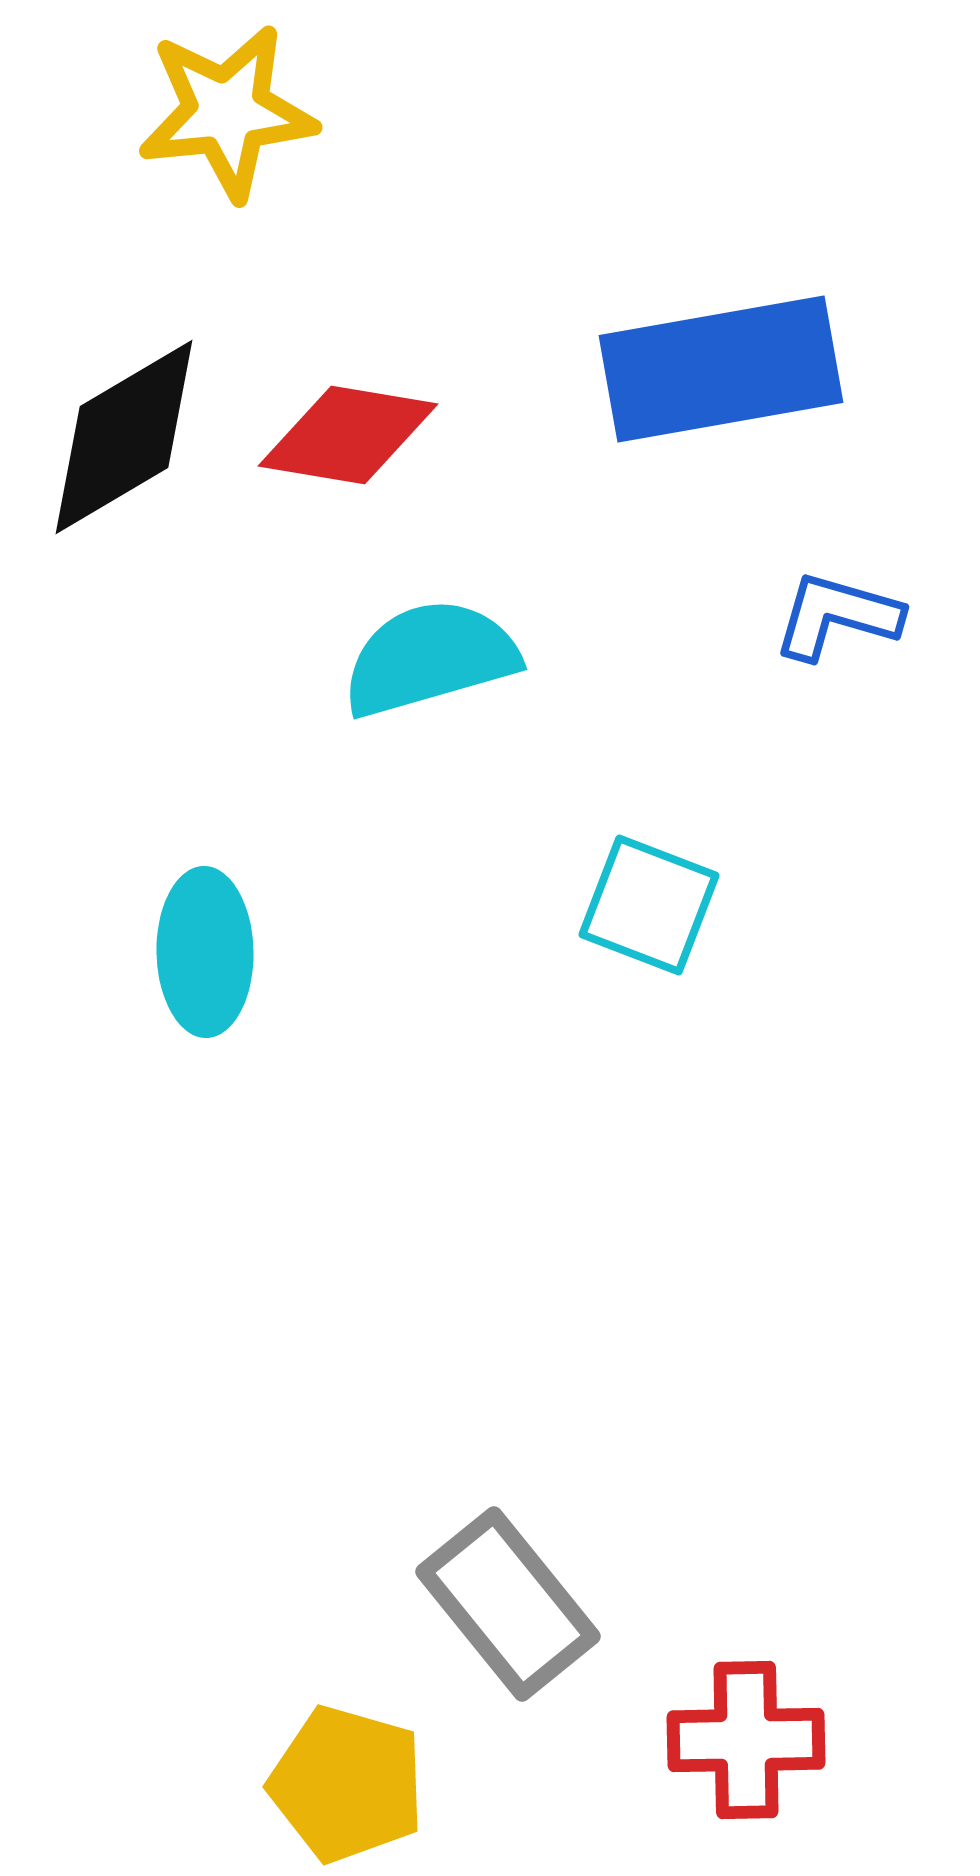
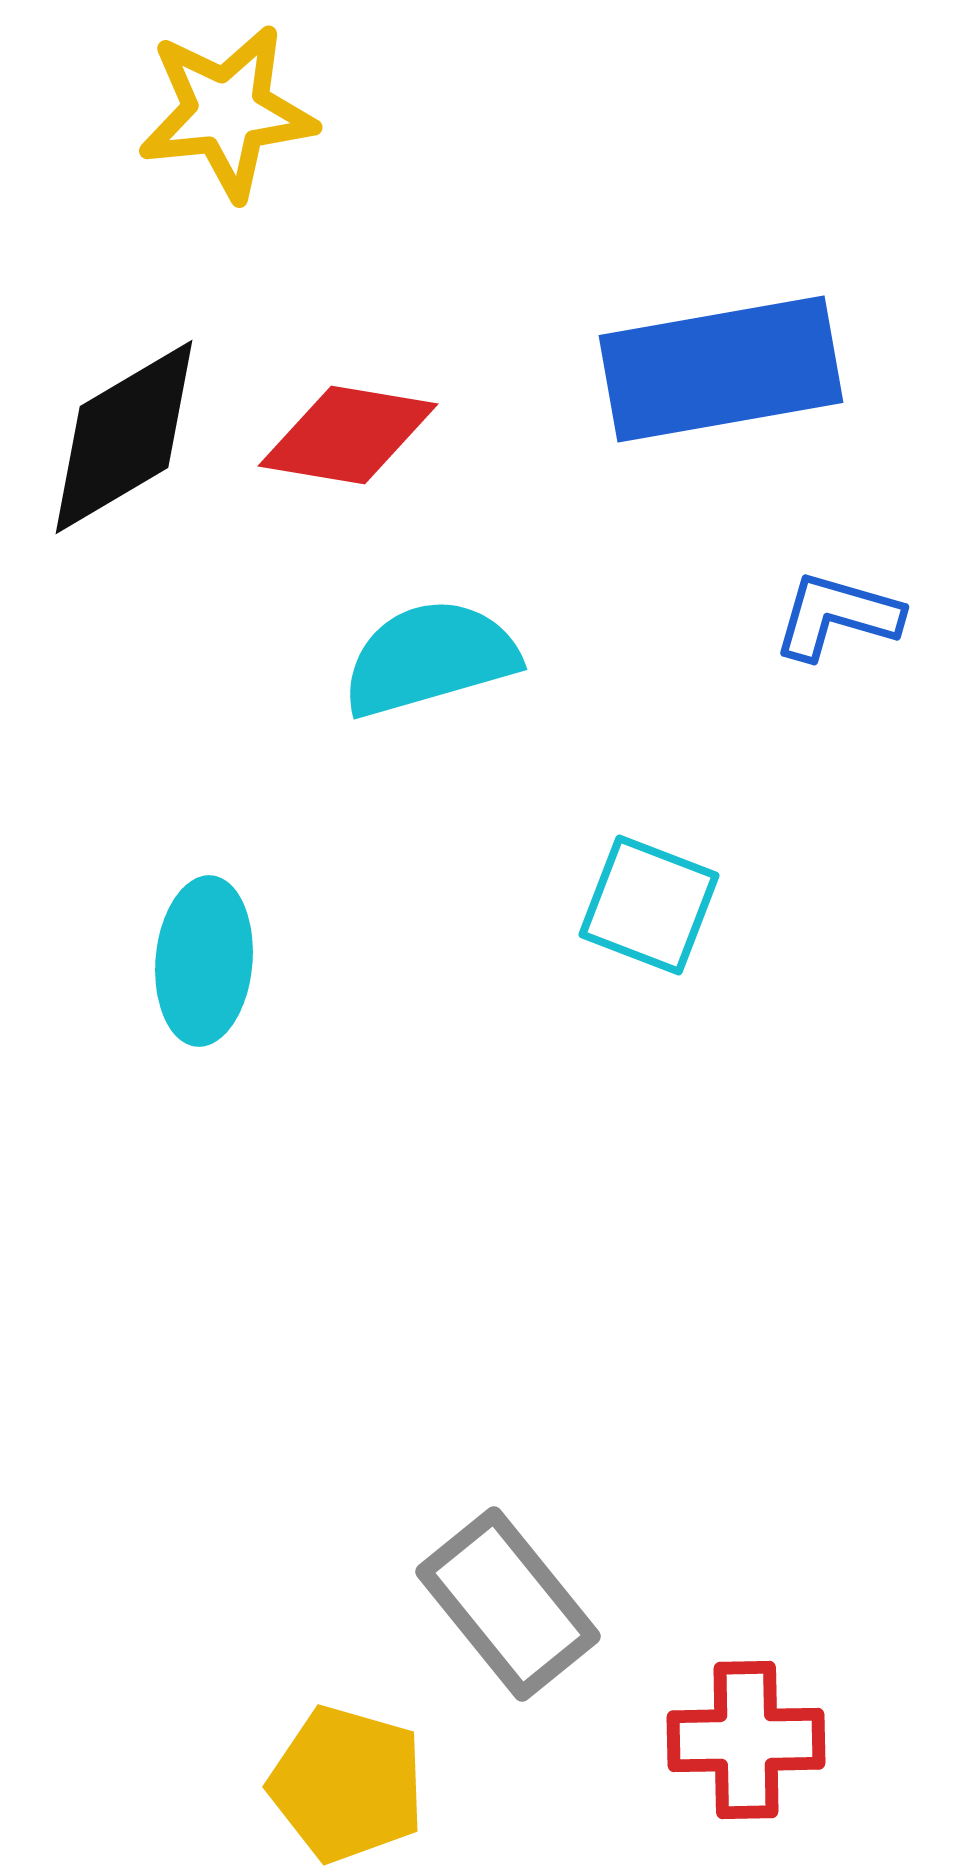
cyan ellipse: moved 1 px left, 9 px down; rotated 6 degrees clockwise
